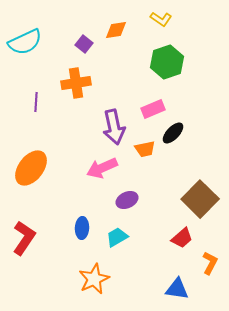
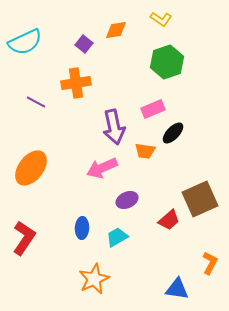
purple line: rotated 66 degrees counterclockwise
orange trapezoid: moved 2 px down; rotated 20 degrees clockwise
brown square: rotated 21 degrees clockwise
red trapezoid: moved 13 px left, 18 px up
